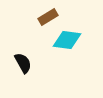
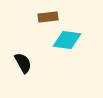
brown rectangle: rotated 24 degrees clockwise
